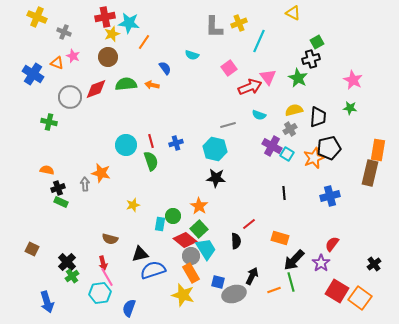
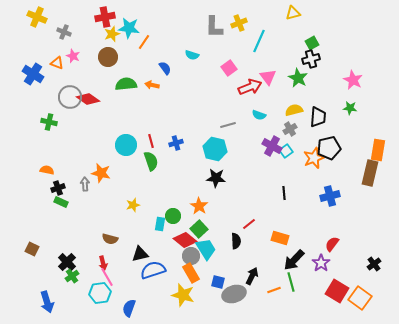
yellow triangle at (293, 13): rotated 42 degrees counterclockwise
cyan star at (129, 23): moved 5 px down
green square at (317, 42): moved 5 px left, 1 px down
red diamond at (96, 89): moved 8 px left, 10 px down; rotated 55 degrees clockwise
cyan square at (287, 154): moved 1 px left, 3 px up; rotated 24 degrees clockwise
